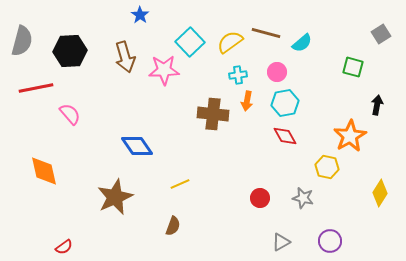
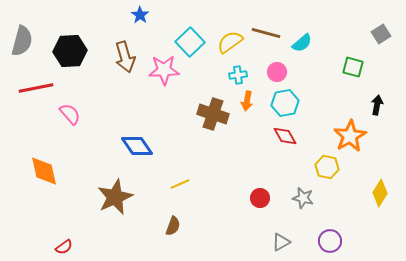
brown cross: rotated 12 degrees clockwise
